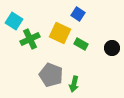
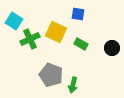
blue square: rotated 24 degrees counterclockwise
yellow square: moved 4 px left, 1 px up
green arrow: moved 1 px left, 1 px down
